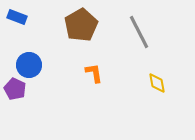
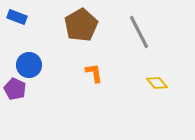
yellow diamond: rotated 30 degrees counterclockwise
